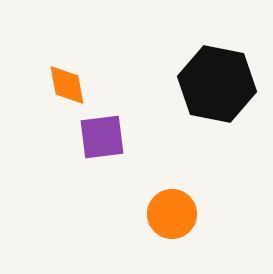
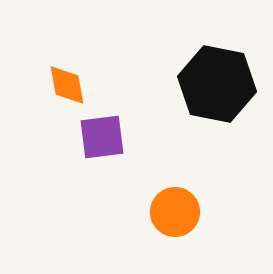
orange circle: moved 3 px right, 2 px up
